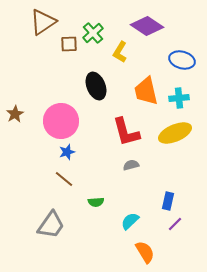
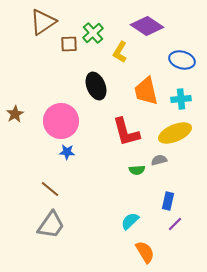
cyan cross: moved 2 px right, 1 px down
blue star: rotated 21 degrees clockwise
gray semicircle: moved 28 px right, 5 px up
brown line: moved 14 px left, 10 px down
green semicircle: moved 41 px right, 32 px up
